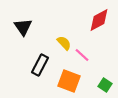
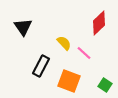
red diamond: moved 3 px down; rotated 15 degrees counterclockwise
pink line: moved 2 px right, 2 px up
black rectangle: moved 1 px right, 1 px down
